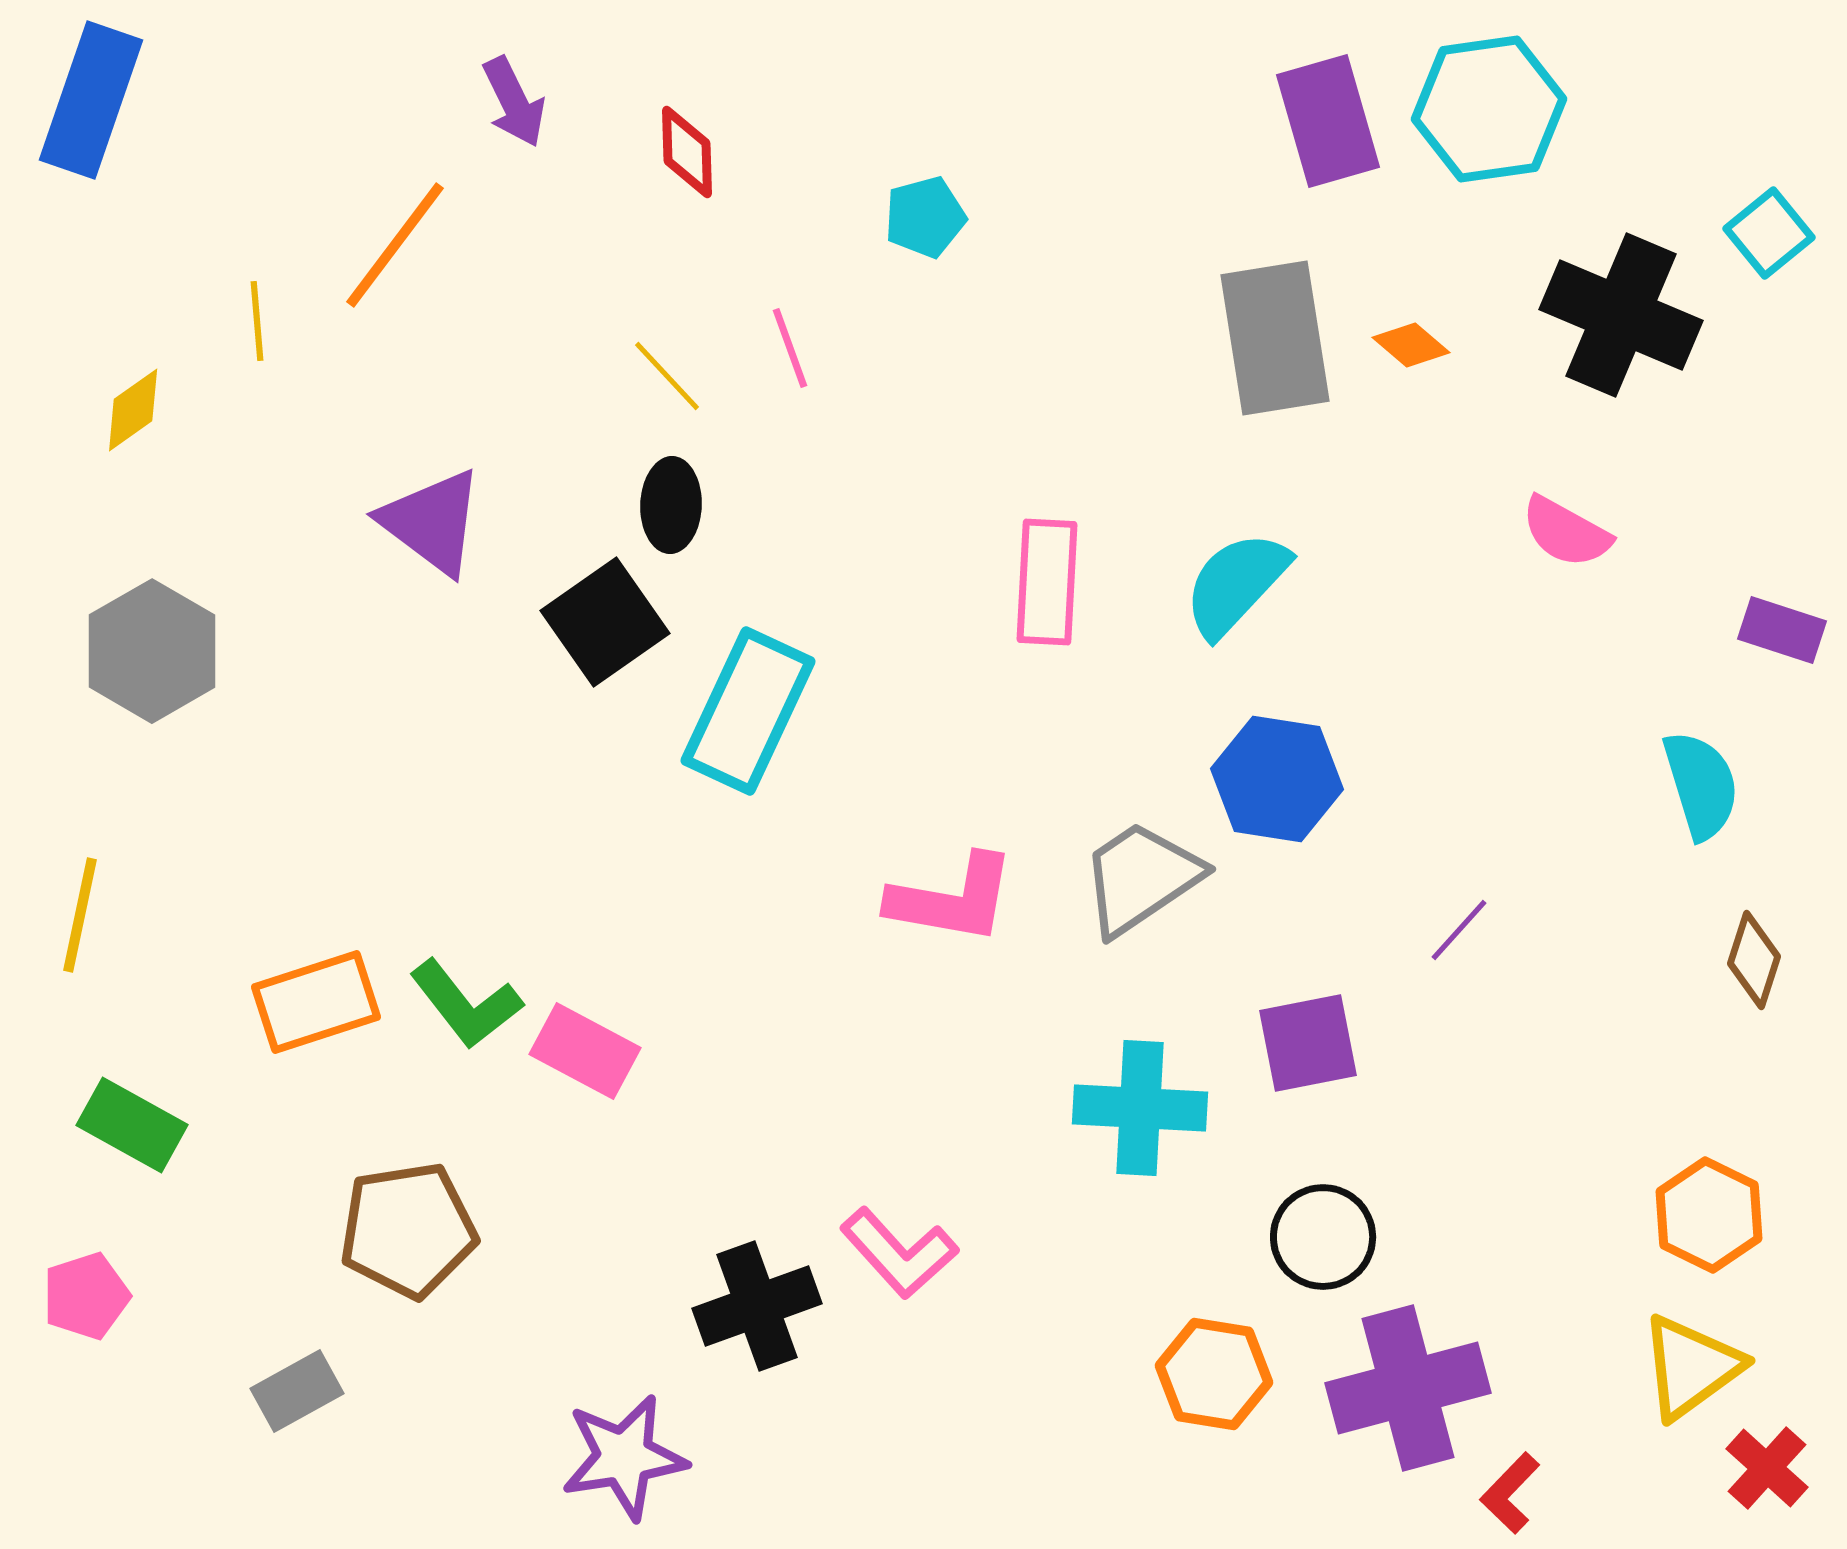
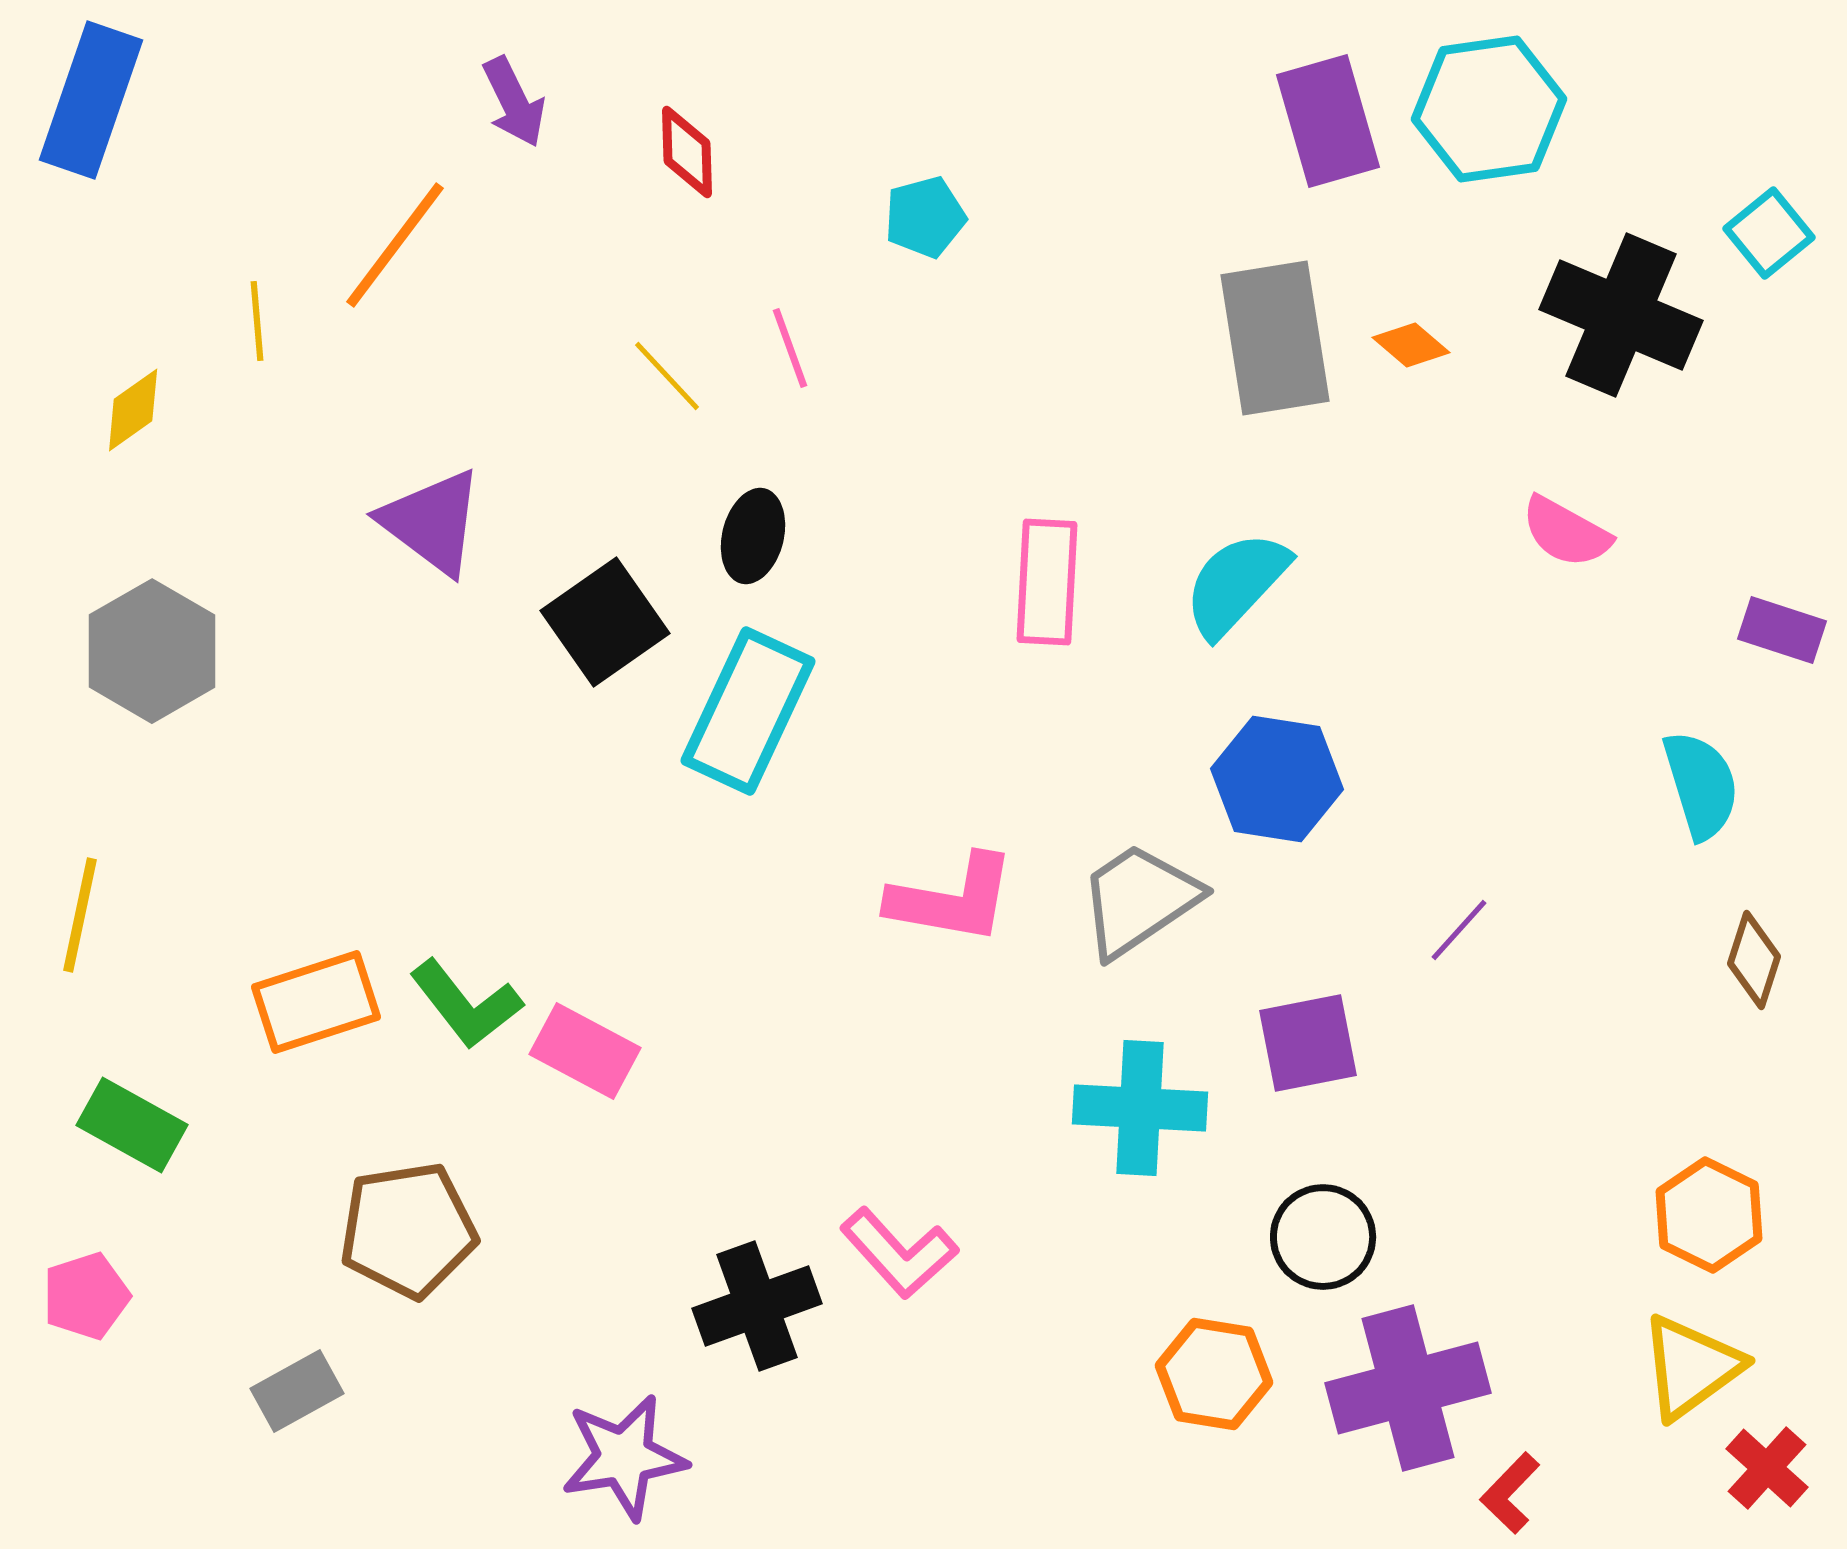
black ellipse at (671, 505): moved 82 px right, 31 px down; rotated 12 degrees clockwise
gray trapezoid at (1141, 878): moved 2 px left, 22 px down
